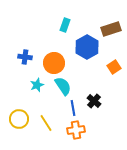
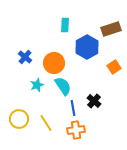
cyan rectangle: rotated 16 degrees counterclockwise
blue cross: rotated 32 degrees clockwise
